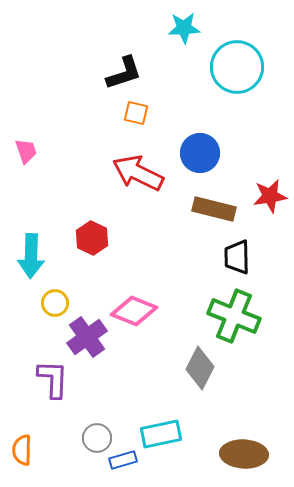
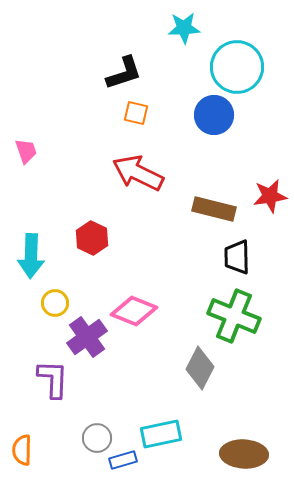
blue circle: moved 14 px right, 38 px up
